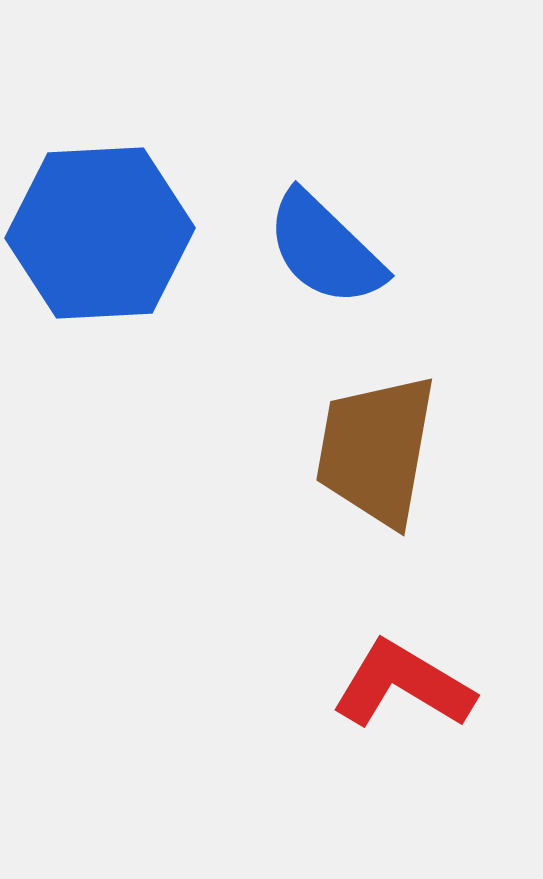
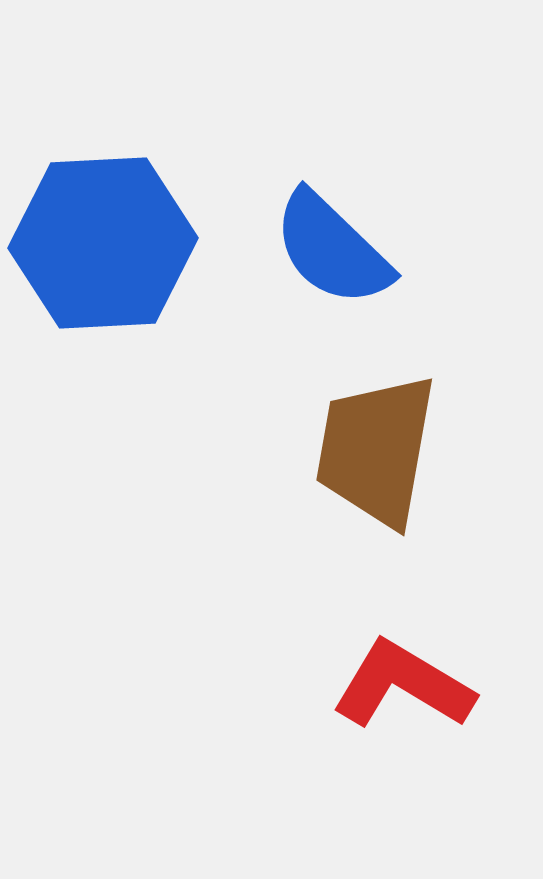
blue hexagon: moved 3 px right, 10 px down
blue semicircle: moved 7 px right
